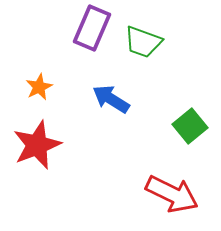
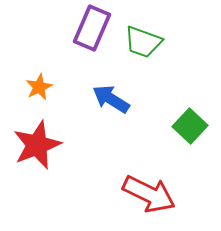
green square: rotated 8 degrees counterclockwise
red arrow: moved 23 px left
